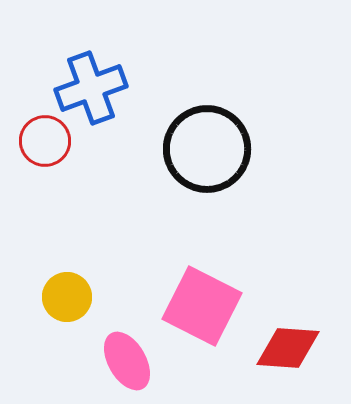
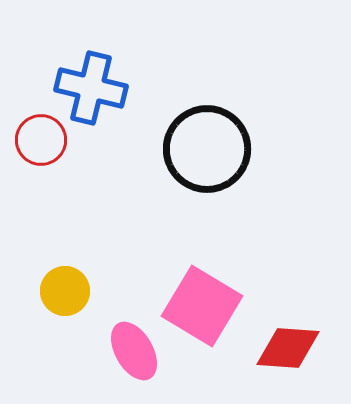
blue cross: rotated 34 degrees clockwise
red circle: moved 4 px left, 1 px up
yellow circle: moved 2 px left, 6 px up
pink square: rotated 4 degrees clockwise
pink ellipse: moved 7 px right, 10 px up
